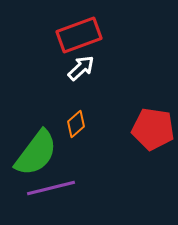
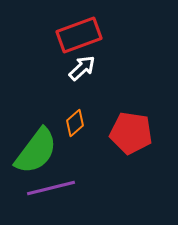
white arrow: moved 1 px right
orange diamond: moved 1 px left, 1 px up
red pentagon: moved 22 px left, 4 px down
green semicircle: moved 2 px up
